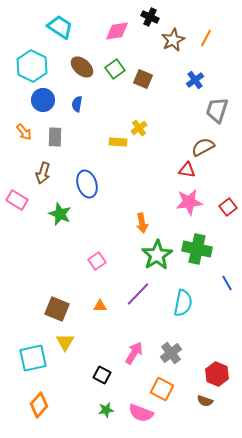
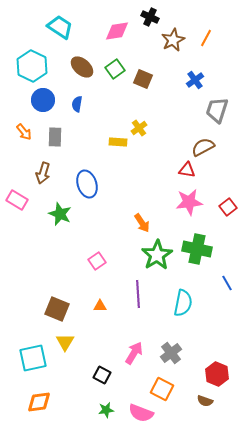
orange arrow at (142, 223): rotated 24 degrees counterclockwise
purple line at (138, 294): rotated 48 degrees counterclockwise
orange diamond at (39, 405): moved 3 px up; rotated 40 degrees clockwise
